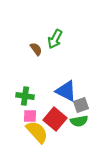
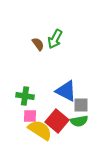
brown semicircle: moved 2 px right, 5 px up
gray square: rotated 21 degrees clockwise
red square: moved 2 px right, 2 px down
yellow semicircle: moved 3 px right, 2 px up; rotated 15 degrees counterclockwise
